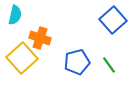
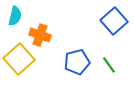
cyan semicircle: moved 1 px down
blue square: moved 1 px right, 1 px down
orange cross: moved 3 px up
yellow square: moved 3 px left, 1 px down
